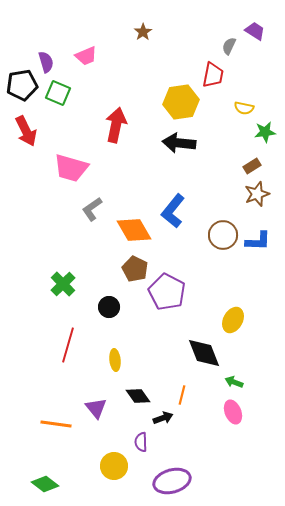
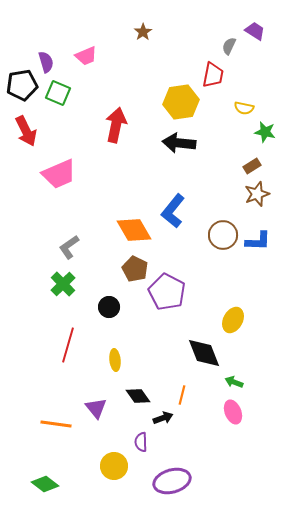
green star at (265, 132): rotated 20 degrees clockwise
pink trapezoid at (71, 168): moved 12 px left, 6 px down; rotated 39 degrees counterclockwise
gray L-shape at (92, 209): moved 23 px left, 38 px down
